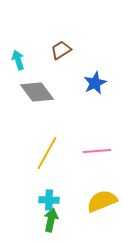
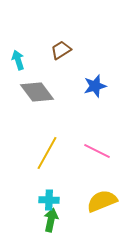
blue star: moved 3 px down; rotated 10 degrees clockwise
pink line: rotated 32 degrees clockwise
